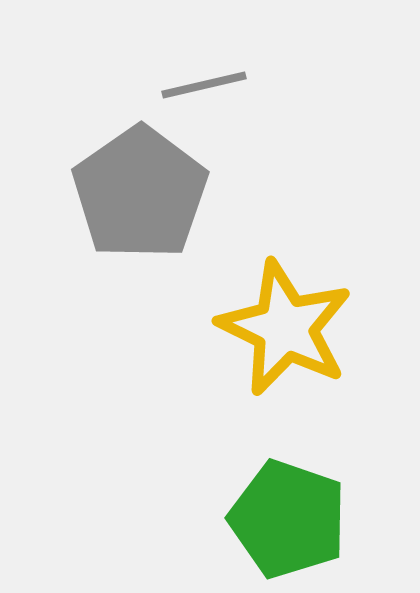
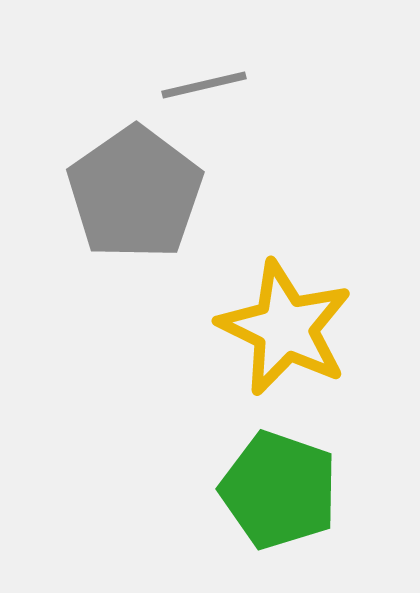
gray pentagon: moved 5 px left
green pentagon: moved 9 px left, 29 px up
